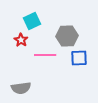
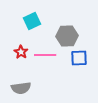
red star: moved 12 px down
